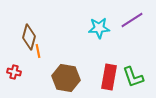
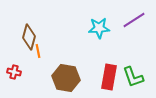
purple line: moved 2 px right
